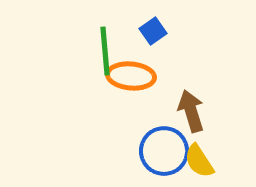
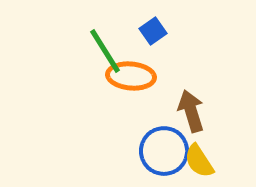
green line: rotated 27 degrees counterclockwise
